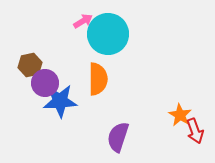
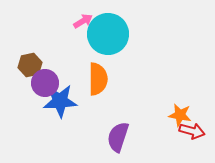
orange star: rotated 20 degrees counterclockwise
red arrow: moved 3 px left; rotated 55 degrees counterclockwise
